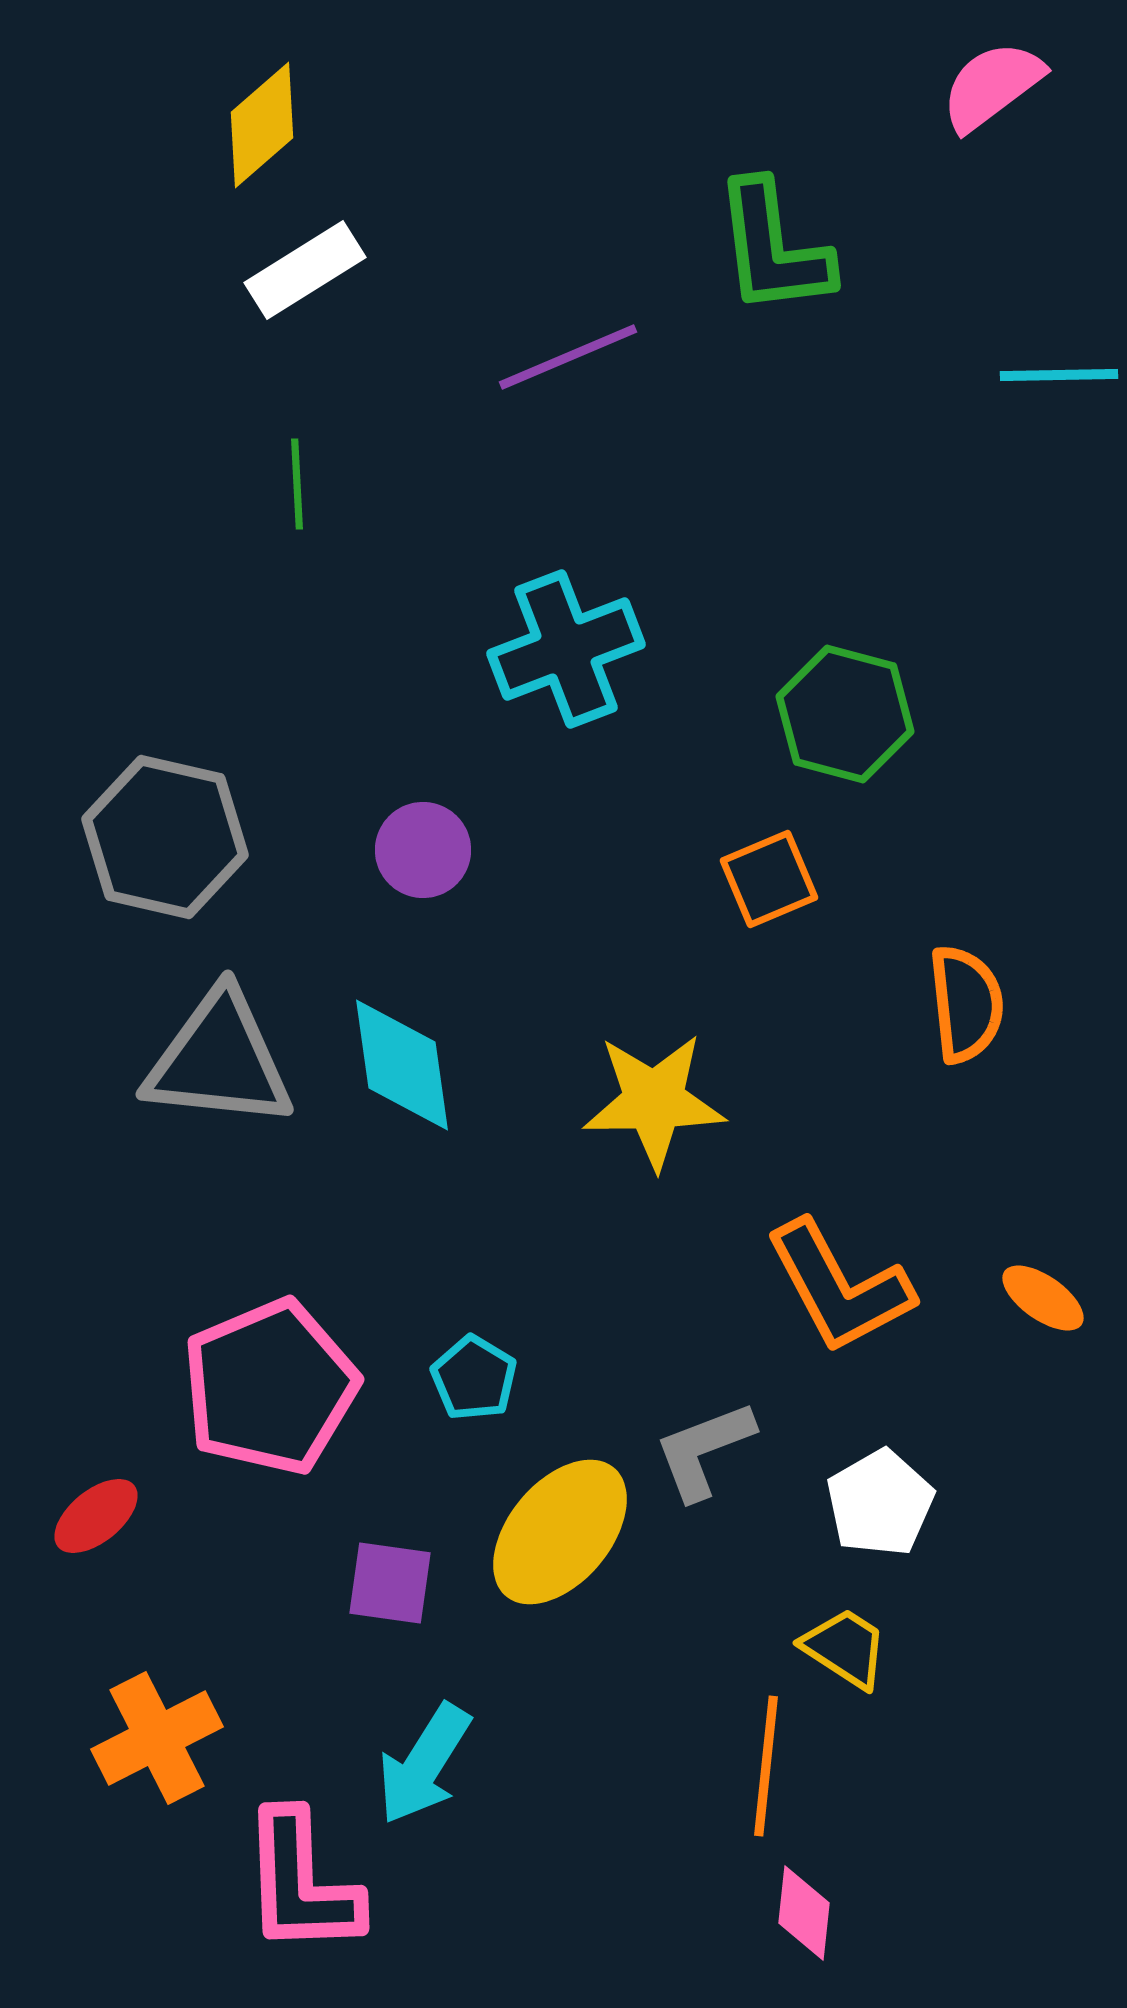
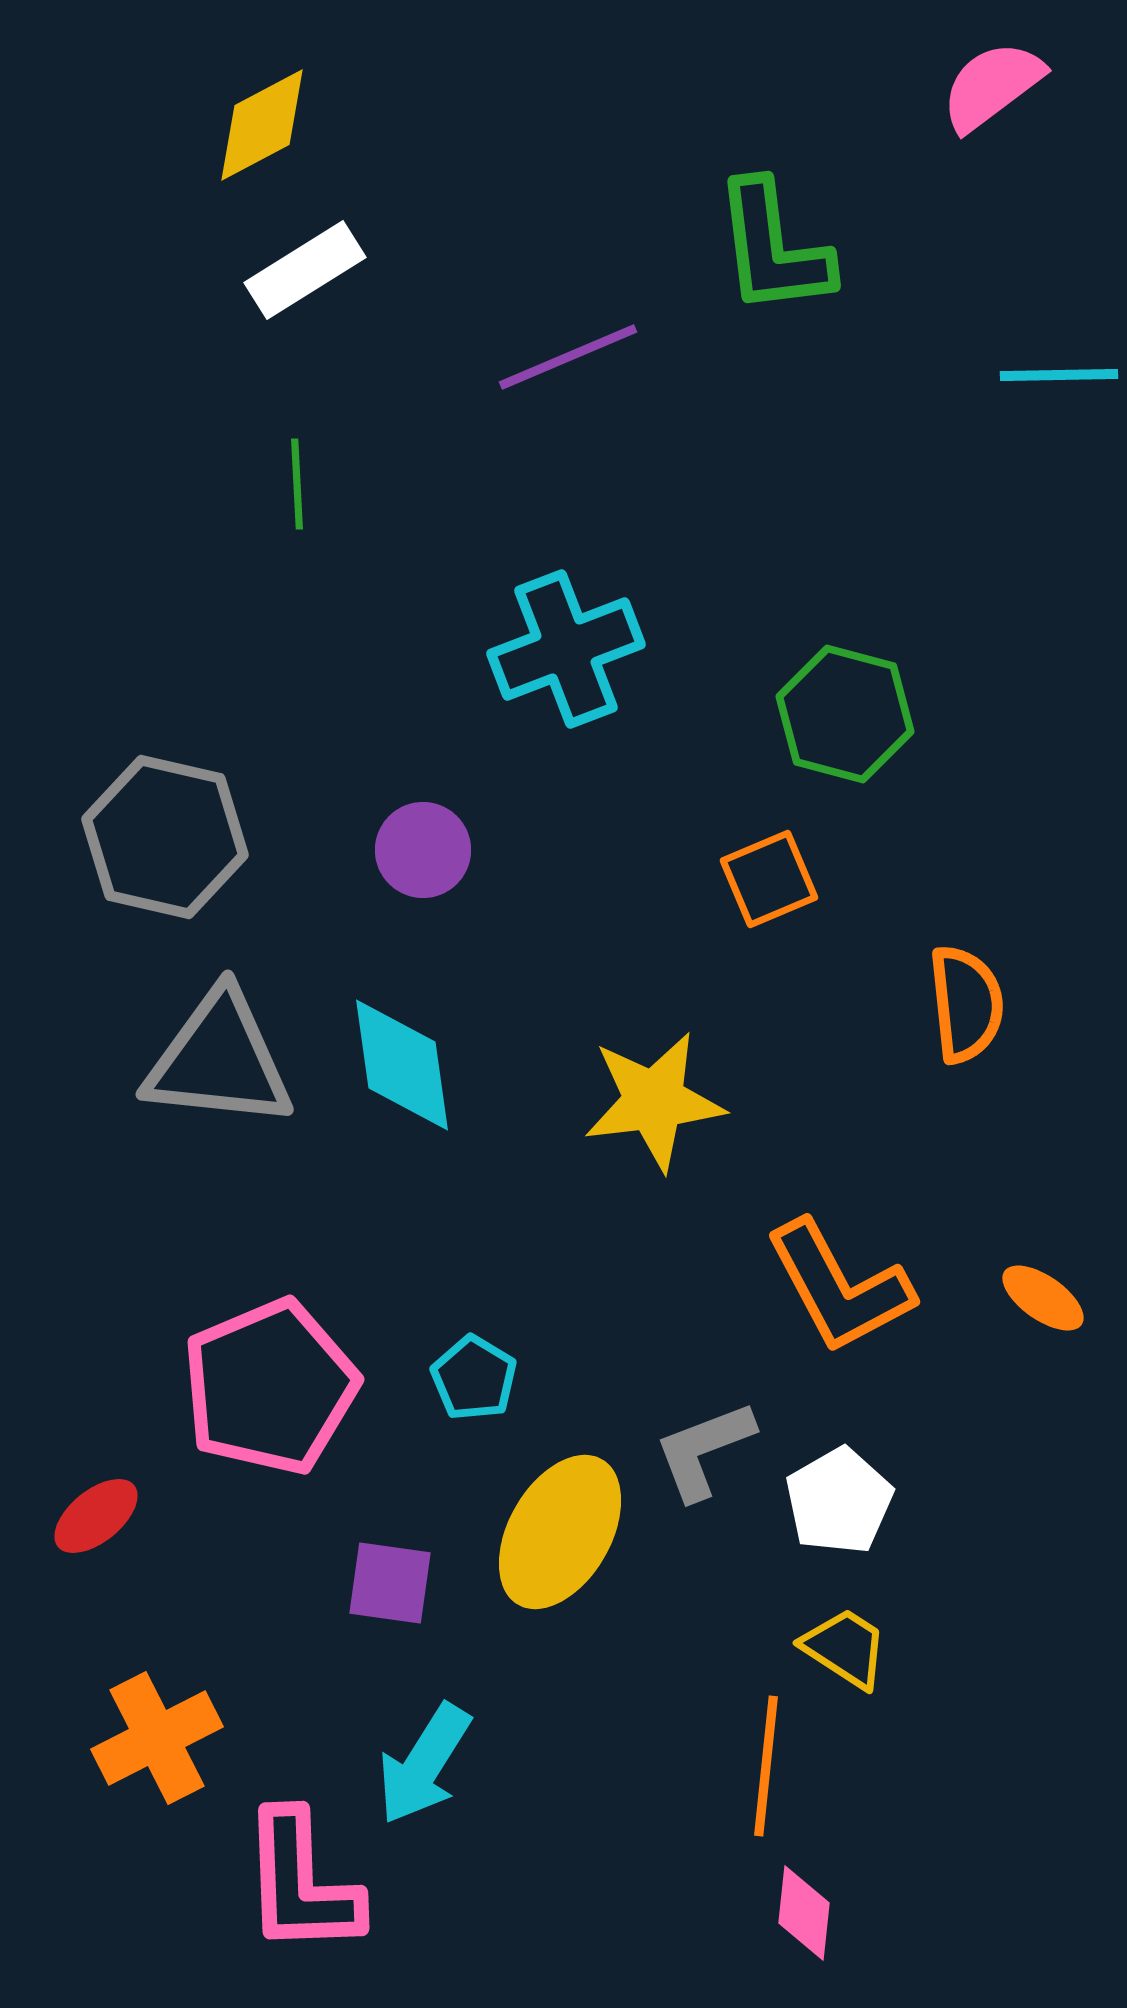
yellow diamond: rotated 13 degrees clockwise
yellow star: rotated 6 degrees counterclockwise
white pentagon: moved 41 px left, 2 px up
yellow ellipse: rotated 10 degrees counterclockwise
